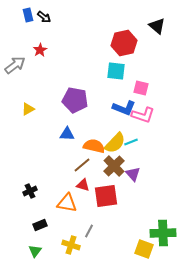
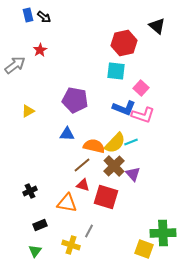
pink square: rotated 28 degrees clockwise
yellow triangle: moved 2 px down
red square: moved 1 px down; rotated 25 degrees clockwise
